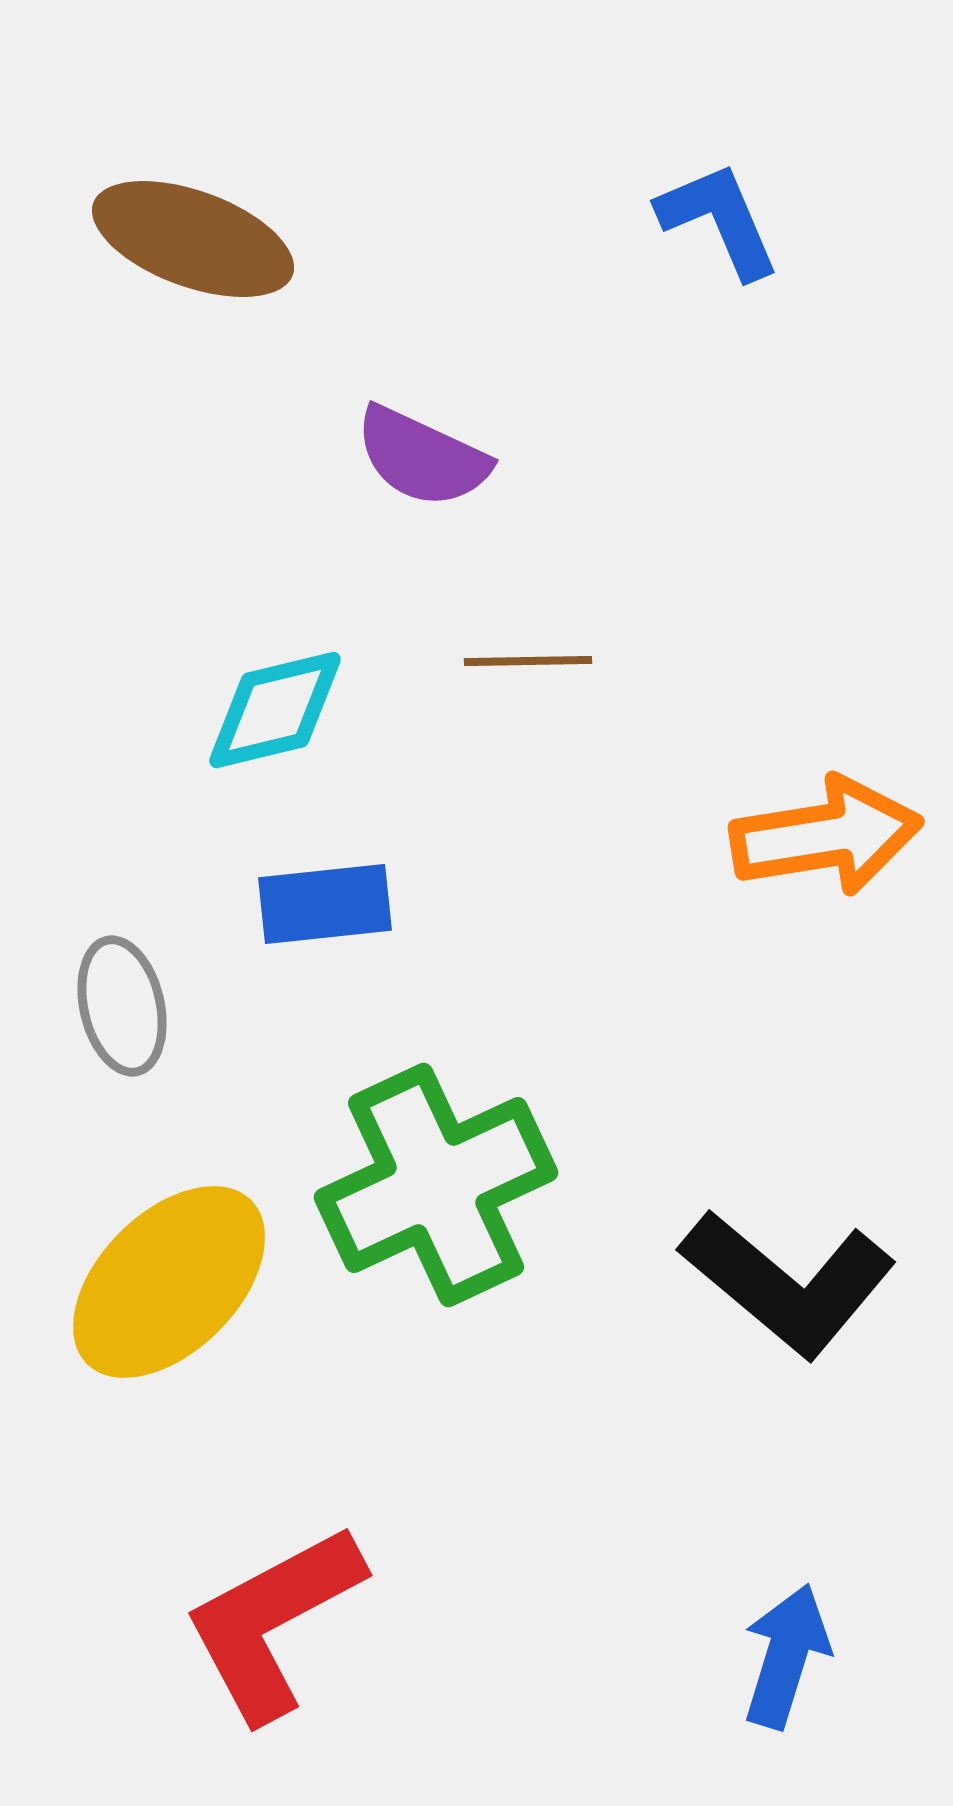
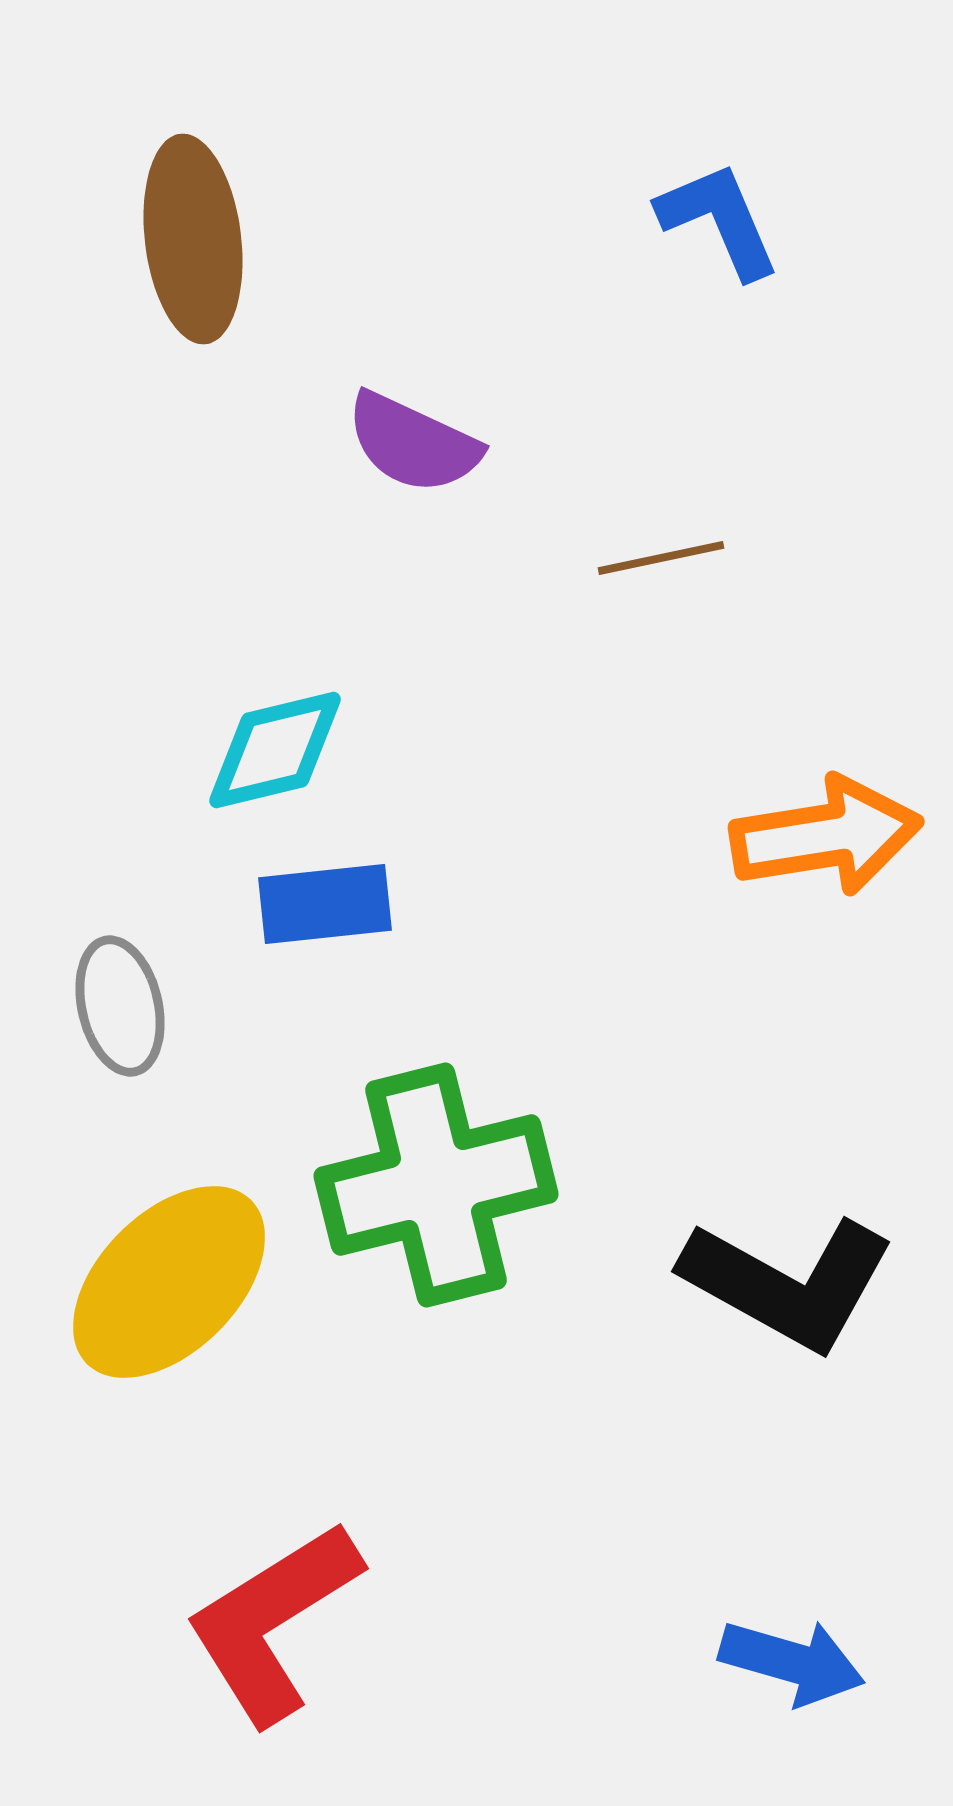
brown ellipse: rotated 63 degrees clockwise
purple semicircle: moved 9 px left, 14 px up
brown line: moved 133 px right, 103 px up; rotated 11 degrees counterclockwise
cyan diamond: moved 40 px down
gray ellipse: moved 2 px left
green cross: rotated 11 degrees clockwise
black L-shape: rotated 11 degrees counterclockwise
red L-shape: rotated 4 degrees counterclockwise
blue arrow: moved 6 px right, 6 px down; rotated 89 degrees clockwise
